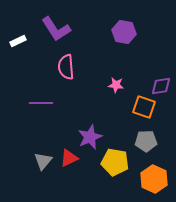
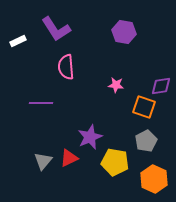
gray pentagon: rotated 25 degrees counterclockwise
